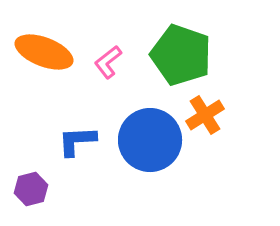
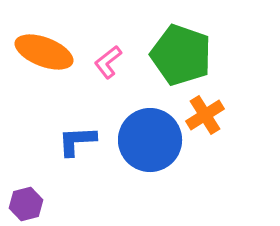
purple hexagon: moved 5 px left, 15 px down
